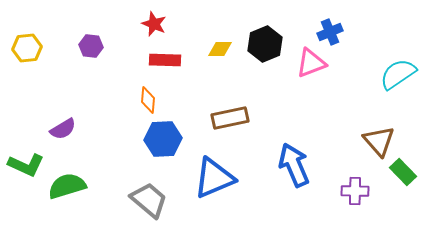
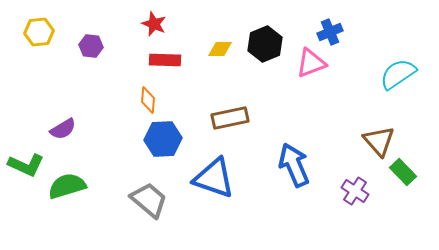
yellow hexagon: moved 12 px right, 16 px up
blue triangle: rotated 42 degrees clockwise
purple cross: rotated 32 degrees clockwise
